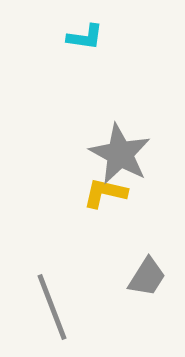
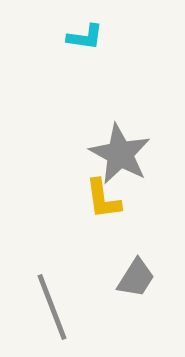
yellow L-shape: moved 2 px left, 6 px down; rotated 111 degrees counterclockwise
gray trapezoid: moved 11 px left, 1 px down
